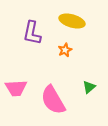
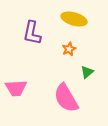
yellow ellipse: moved 2 px right, 2 px up
orange star: moved 4 px right, 1 px up
green triangle: moved 2 px left, 15 px up
pink semicircle: moved 13 px right, 2 px up
